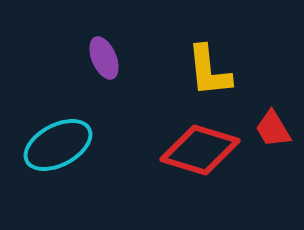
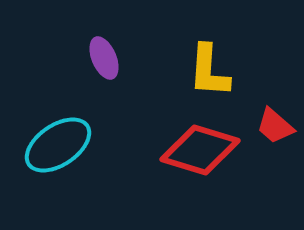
yellow L-shape: rotated 10 degrees clockwise
red trapezoid: moved 2 px right, 3 px up; rotated 18 degrees counterclockwise
cyan ellipse: rotated 6 degrees counterclockwise
